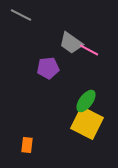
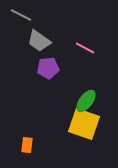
gray trapezoid: moved 32 px left, 2 px up
pink line: moved 4 px left, 2 px up
yellow square: moved 3 px left, 1 px down; rotated 8 degrees counterclockwise
